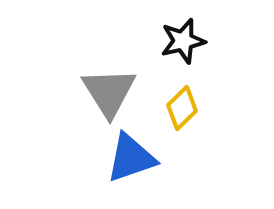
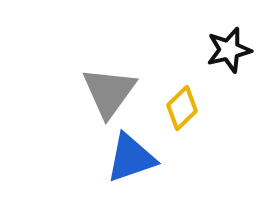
black star: moved 46 px right, 9 px down
gray triangle: rotated 8 degrees clockwise
